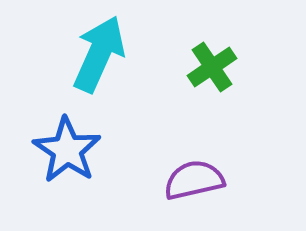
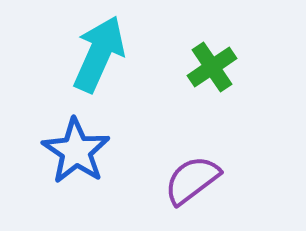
blue star: moved 9 px right, 1 px down
purple semicircle: moved 2 px left; rotated 24 degrees counterclockwise
